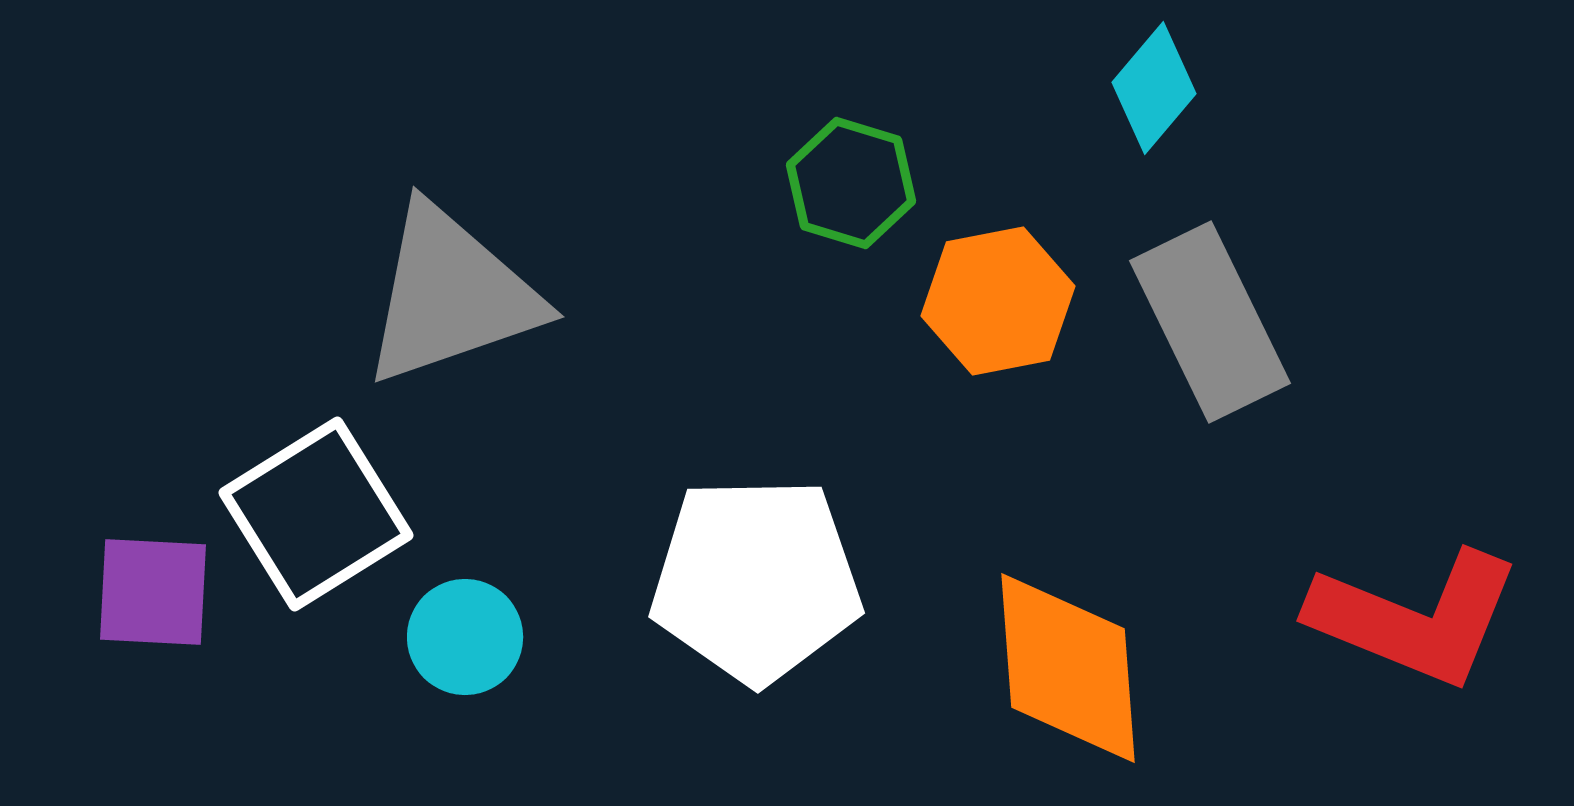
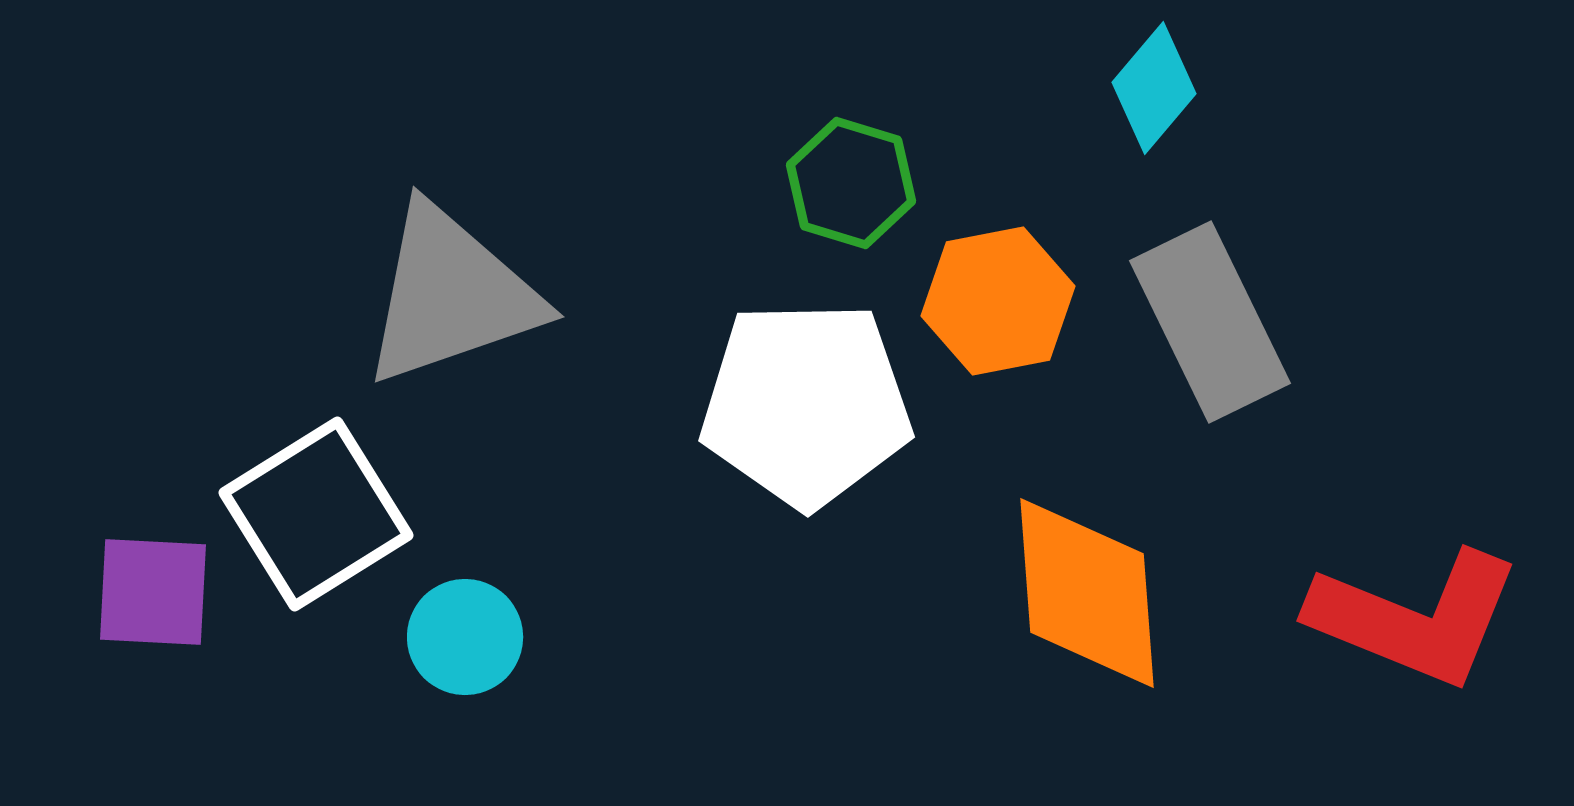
white pentagon: moved 50 px right, 176 px up
orange diamond: moved 19 px right, 75 px up
